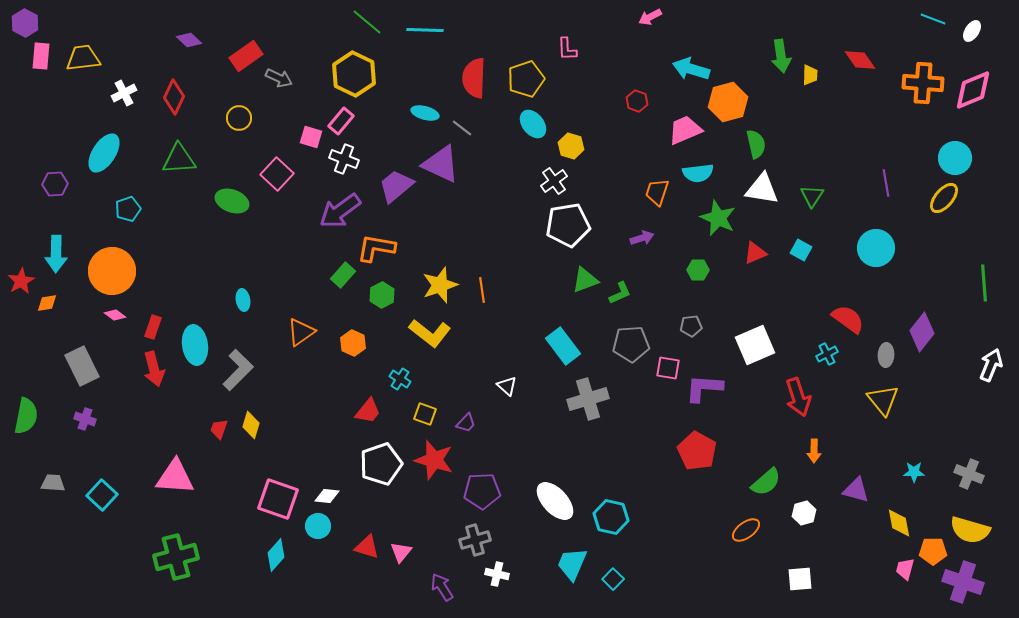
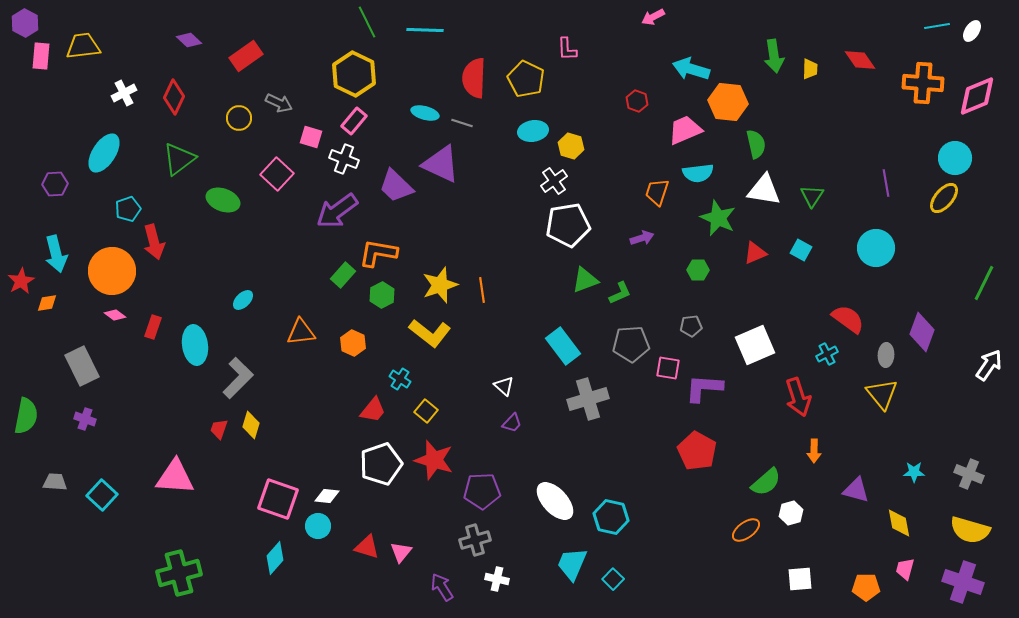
pink arrow at (650, 17): moved 3 px right
cyan line at (933, 19): moved 4 px right, 7 px down; rotated 30 degrees counterclockwise
green line at (367, 22): rotated 24 degrees clockwise
green arrow at (781, 56): moved 7 px left
yellow trapezoid at (83, 58): moved 12 px up
yellow trapezoid at (810, 75): moved 6 px up
gray arrow at (279, 78): moved 25 px down
yellow pentagon at (526, 79): rotated 27 degrees counterclockwise
pink diamond at (973, 90): moved 4 px right, 6 px down
orange hexagon at (728, 102): rotated 21 degrees clockwise
pink rectangle at (341, 121): moved 13 px right
cyan ellipse at (533, 124): moved 7 px down; rotated 60 degrees counterclockwise
gray line at (462, 128): moved 5 px up; rotated 20 degrees counterclockwise
green triangle at (179, 159): rotated 33 degrees counterclockwise
purple trapezoid at (396, 186): rotated 96 degrees counterclockwise
white triangle at (762, 189): moved 2 px right, 1 px down
green ellipse at (232, 201): moved 9 px left, 1 px up
purple arrow at (340, 211): moved 3 px left
orange L-shape at (376, 248): moved 2 px right, 5 px down
cyan arrow at (56, 254): rotated 15 degrees counterclockwise
green line at (984, 283): rotated 30 degrees clockwise
cyan ellipse at (243, 300): rotated 55 degrees clockwise
orange triangle at (301, 332): rotated 28 degrees clockwise
purple diamond at (922, 332): rotated 18 degrees counterclockwise
white arrow at (991, 365): moved 2 px left; rotated 12 degrees clockwise
red arrow at (154, 369): moved 127 px up
gray L-shape at (238, 370): moved 8 px down
white triangle at (507, 386): moved 3 px left
yellow triangle at (883, 400): moved 1 px left, 6 px up
red trapezoid at (368, 411): moved 5 px right, 1 px up
yellow square at (425, 414): moved 1 px right, 3 px up; rotated 20 degrees clockwise
purple trapezoid at (466, 423): moved 46 px right
gray trapezoid at (53, 483): moved 2 px right, 1 px up
white hexagon at (804, 513): moved 13 px left
orange pentagon at (933, 551): moved 67 px left, 36 px down
cyan diamond at (276, 555): moved 1 px left, 3 px down
green cross at (176, 557): moved 3 px right, 16 px down
white cross at (497, 574): moved 5 px down
